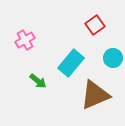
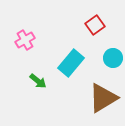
brown triangle: moved 8 px right, 3 px down; rotated 8 degrees counterclockwise
